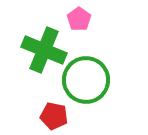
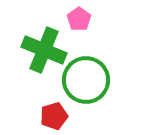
red pentagon: rotated 28 degrees counterclockwise
